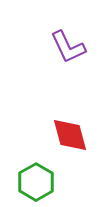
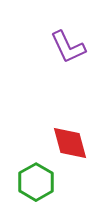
red diamond: moved 8 px down
